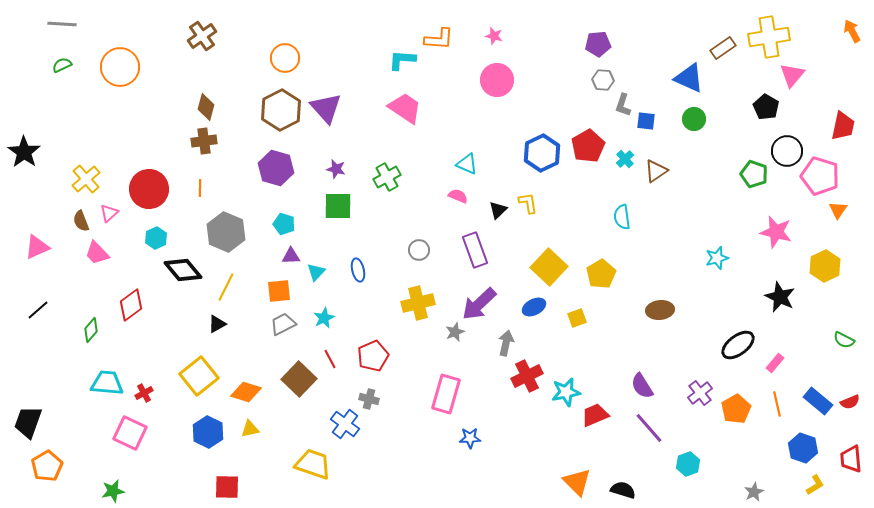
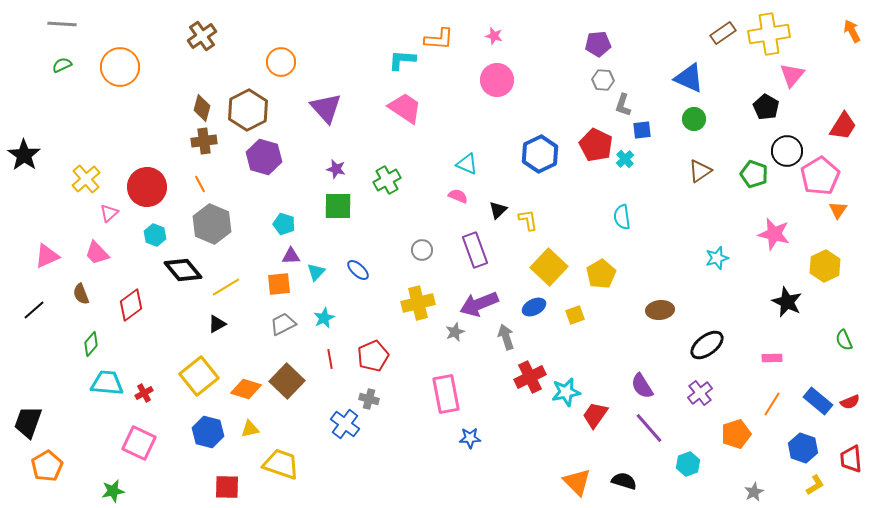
yellow cross at (769, 37): moved 3 px up
brown rectangle at (723, 48): moved 15 px up
orange circle at (285, 58): moved 4 px left, 4 px down
brown diamond at (206, 107): moved 4 px left, 1 px down
brown hexagon at (281, 110): moved 33 px left
blue square at (646, 121): moved 4 px left, 9 px down; rotated 12 degrees counterclockwise
red trapezoid at (843, 126): rotated 20 degrees clockwise
red pentagon at (588, 146): moved 8 px right, 1 px up; rotated 16 degrees counterclockwise
black star at (24, 152): moved 3 px down
blue hexagon at (542, 153): moved 2 px left, 1 px down
purple hexagon at (276, 168): moved 12 px left, 11 px up
brown triangle at (656, 171): moved 44 px right
pink pentagon at (820, 176): rotated 24 degrees clockwise
green cross at (387, 177): moved 3 px down
orange line at (200, 188): moved 4 px up; rotated 30 degrees counterclockwise
red circle at (149, 189): moved 2 px left, 2 px up
yellow L-shape at (528, 203): moved 17 px down
brown semicircle at (81, 221): moved 73 px down
gray hexagon at (226, 232): moved 14 px left, 8 px up
pink star at (776, 232): moved 2 px left, 2 px down
cyan hexagon at (156, 238): moved 1 px left, 3 px up; rotated 15 degrees counterclockwise
pink triangle at (37, 247): moved 10 px right, 9 px down
gray circle at (419, 250): moved 3 px right
blue ellipse at (358, 270): rotated 35 degrees counterclockwise
yellow line at (226, 287): rotated 32 degrees clockwise
orange square at (279, 291): moved 7 px up
black star at (780, 297): moved 7 px right, 5 px down
purple arrow at (479, 304): rotated 21 degrees clockwise
black line at (38, 310): moved 4 px left
yellow square at (577, 318): moved 2 px left, 3 px up
green diamond at (91, 330): moved 14 px down
green semicircle at (844, 340): rotated 40 degrees clockwise
gray arrow at (506, 343): moved 6 px up; rotated 30 degrees counterclockwise
black ellipse at (738, 345): moved 31 px left
red line at (330, 359): rotated 18 degrees clockwise
pink rectangle at (775, 363): moved 3 px left, 5 px up; rotated 48 degrees clockwise
red cross at (527, 376): moved 3 px right, 1 px down
brown square at (299, 379): moved 12 px left, 2 px down
orange diamond at (246, 392): moved 3 px up
pink rectangle at (446, 394): rotated 27 degrees counterclockwise
orange line at (777, 404): moved 5 px left; rotated 45 degrees clockwise
orange pentagon at (736, 409): moved 25 px down; rotated 12 degrees clockwise
red trapezoid at (595, 415): rotated 32 degrees counterclockwise
blue hexagon at (208, 432): rotated 12 degrees counterclockwise
pink square at (130, 433): moved 9 px right, 10 px down
yellow trapezoid at (313, 464): moved 32 px left
black semicircle at (623, 490): moved 1 px right, 9 px up
